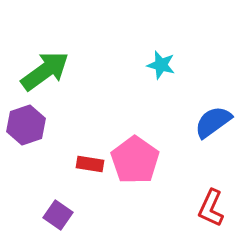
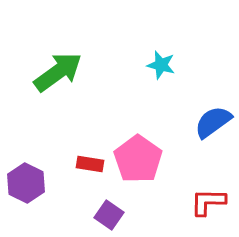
green arrow: moved 13 px right, 1 px down
purple hexagon: moved 58 px down; rotated 15 degrees counterclockwise
pink pentagon: moved 3 px right, 1 px up
red L-shape: moved 3 px left, 6 px up; rotated 66 degrees clockwise
purple square: moved 51 px right
